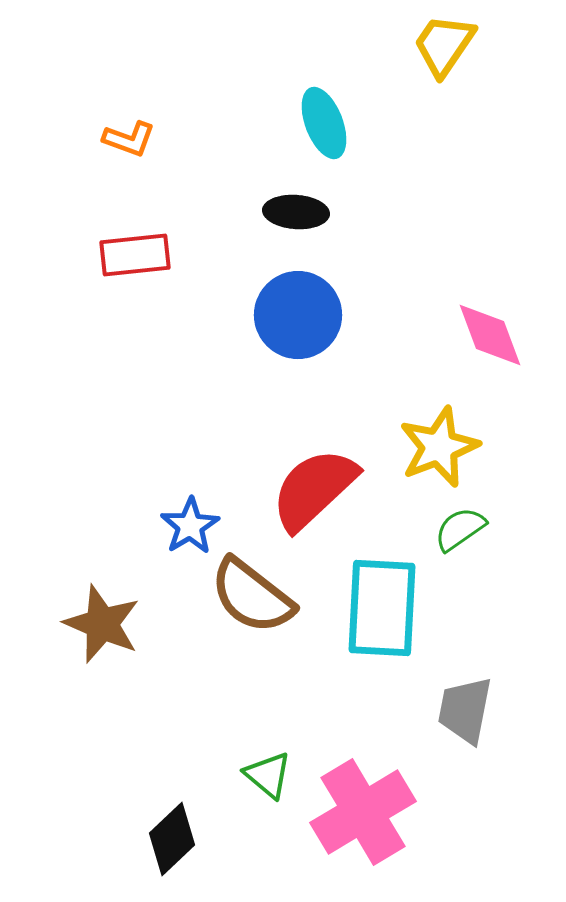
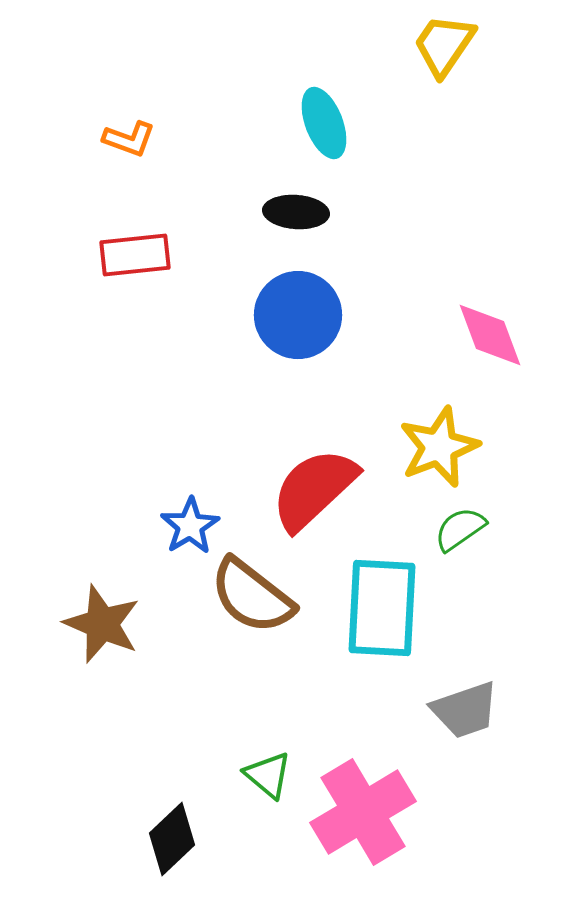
gray trapezoid: rotated 120 degrees counterclockwise
